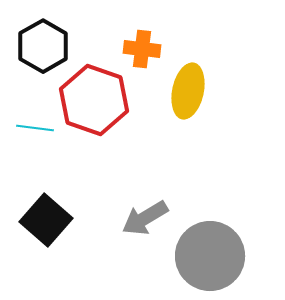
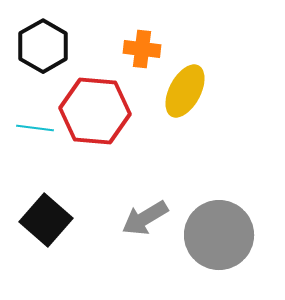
yellow ellipse: moved 3 px left; rotated 16 degrees clockwise
red hexagon: moved 1 px right, 11 px down; rotated 14 degrees counterclockwise
gray circle: moved 9 px right, 21 px up
